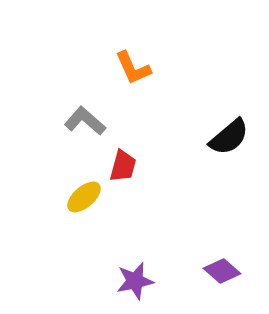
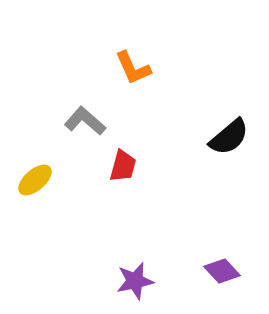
yellow ellipse: moved 49 px left, 17 px up
purple diamond: rotated 6 degrees clockwise
